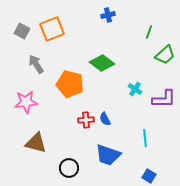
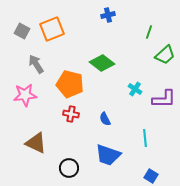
pink star: moved 1 px left, 7 px up
red cross: moved 15 px left, 6 px up; rotated 14 degrees clockwise
brown triangle: rotated 10 degrees clockwise
blue square: moved 2 px right
